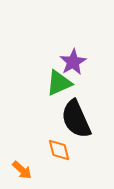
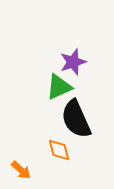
purple star: rotated 12 degrees clockwise
green triangle: moved 4 px down
orange arrow: moved 1 px left
